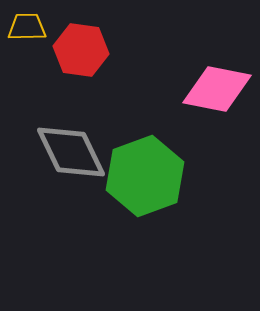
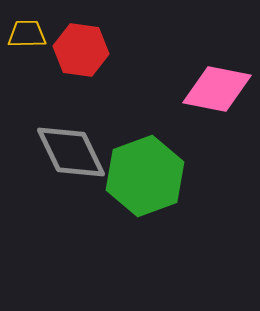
yellow trapezoid: moved 7 px down
